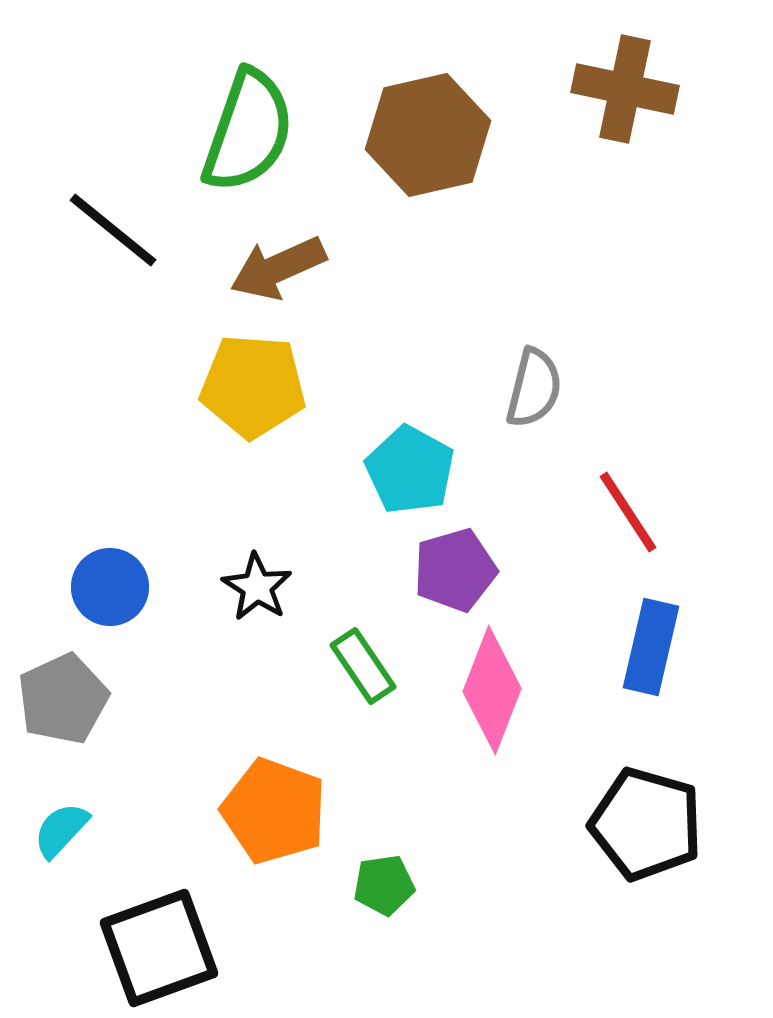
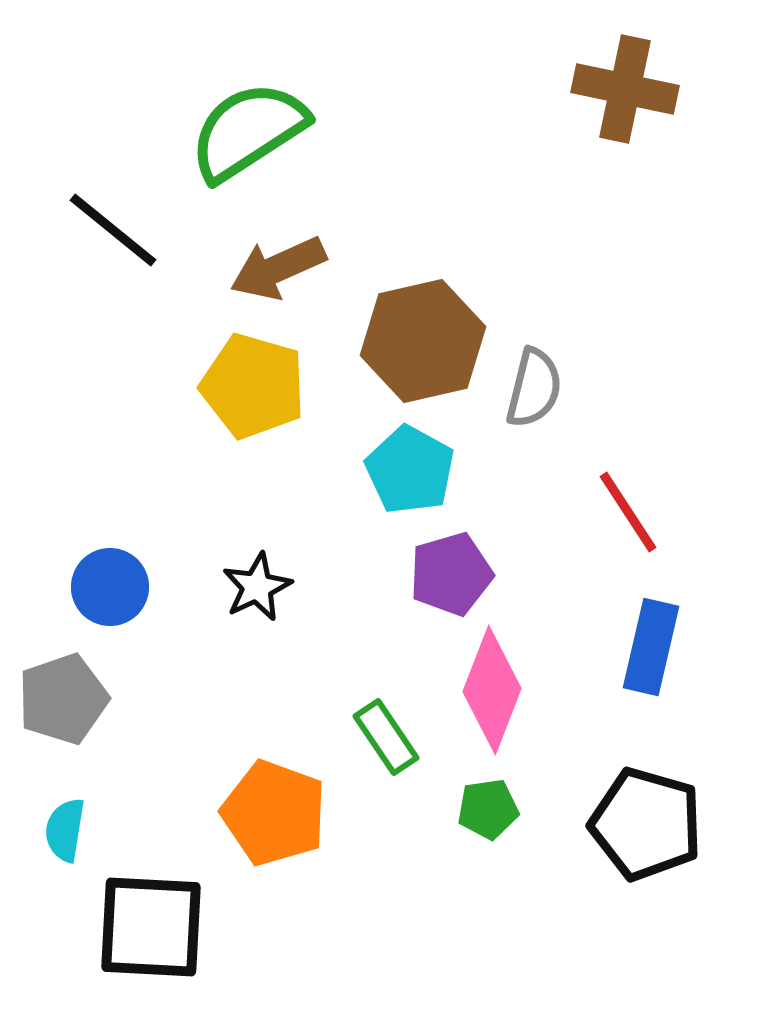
green semicircle: rotated 142 degrees counterclockwise
brown hexagon: moved 5 px left, 206 px down
yellow pentagon: rotated 12 degrees clockwise
purple pentagon: moved 4 px left, 4 px down
black star: rotated 14 degrees clockwise
green rectangle: moved 23 px right, 71 px down
gray pentagon: rotated 6 degrees clockwise
orange pentagon: moved 2 px down
cyan semicircle: moved 4 px right; rotated 34 degrees counterclockwise
green pentagon: moved 104 px right, 76 px up
black square: moved 8 px left, 21 px up; rotated 23 degrees clockwise
